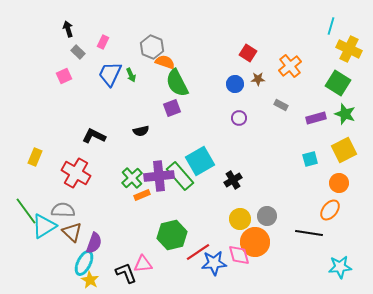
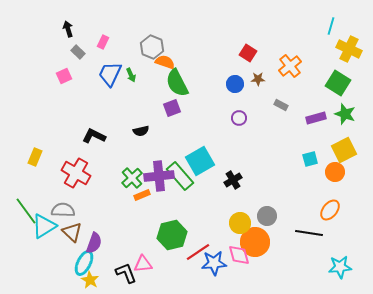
orange circle at (339, 183): moved 4 px left, 11 px up
yellow circle at (240, 219): moved 4 px down
